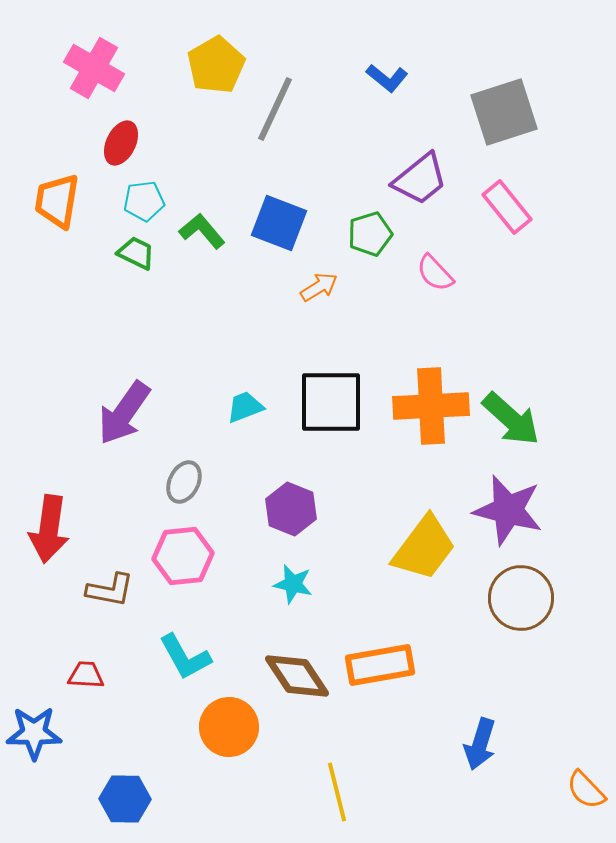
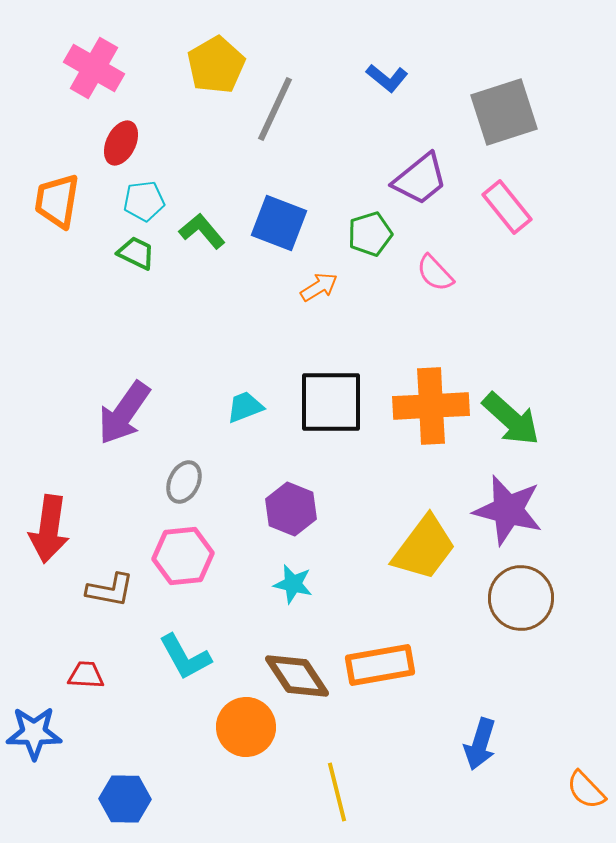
orange circle: moved 17 px right
